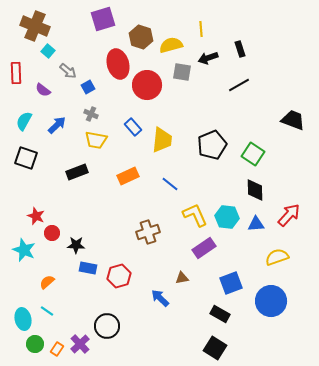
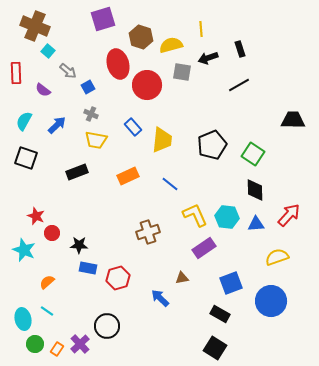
black trapezoid at (293, 120): rotated 20 degrees counterclockwise
black star at (76, 245): moved 3 px right
red hexagon at (119, 276): moved 1 px left, 2 px down
